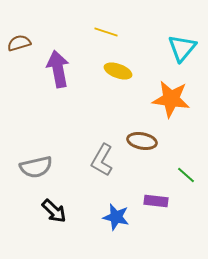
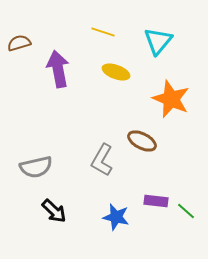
yellow line: moved 3 px left
cyan triangle: moved 24 px left, 7 px up
yellow ellipse: moved 2 px left, 1 px down
orange star: rotated 15 degrees clockwise
brown ellipse: rotated 16 degrees clockwise
green line: moved 36 px down
